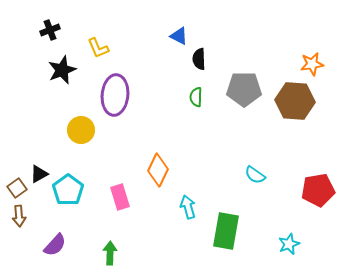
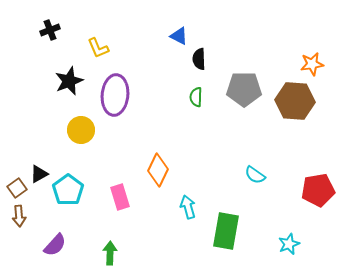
black star: moved 7 px right, 11 px down
